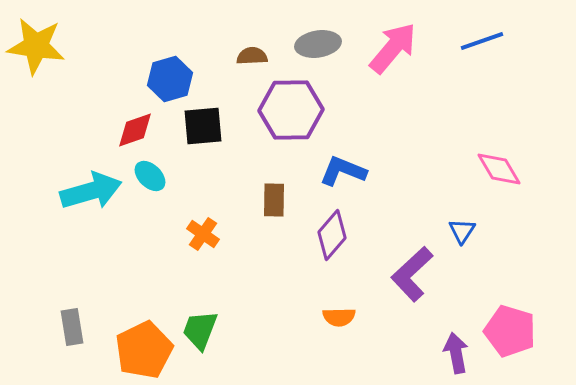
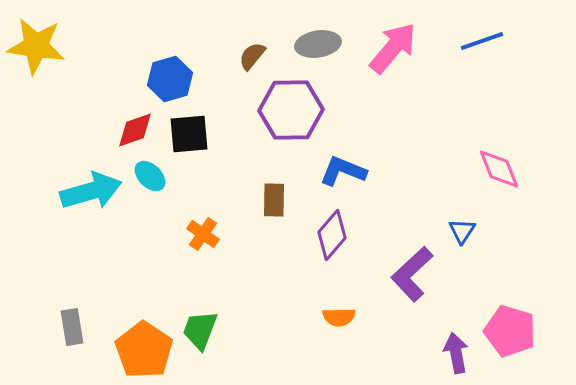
brown semicircle: rotated 48 degrees counterclockwise
black square: moved 14 px left, 8 px down
pink diamond: rotated 9 degrees clockwise
orange pentagon: rotated 12 degrees counterclockwise
